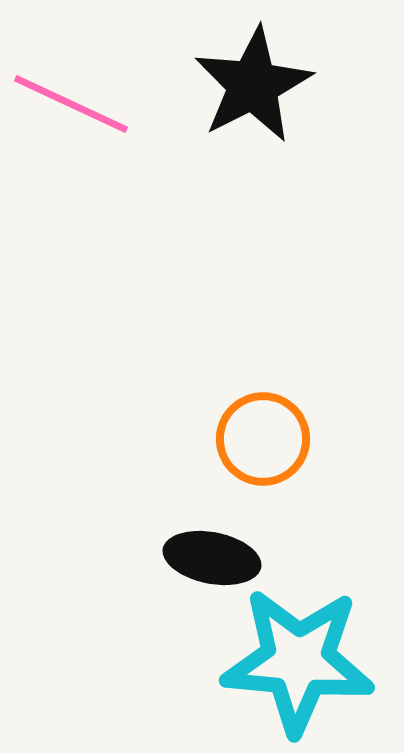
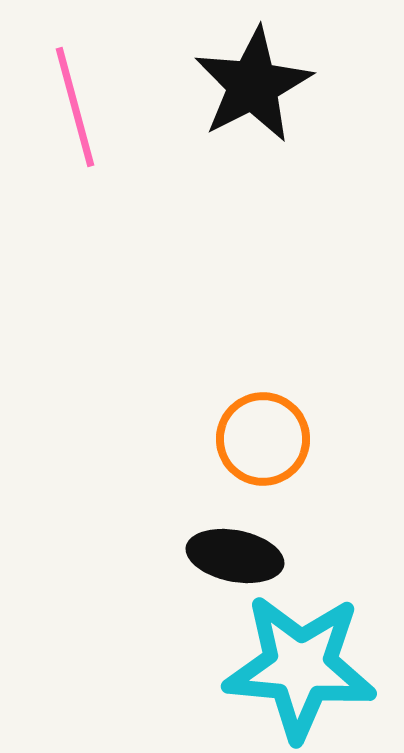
pink line: moved 4 px right, 3 px down; rotated 50 degrees clockwise
black ellipse: moved 23 px right, 2 px up
cyan star: moved 2 px right, 6 px down
